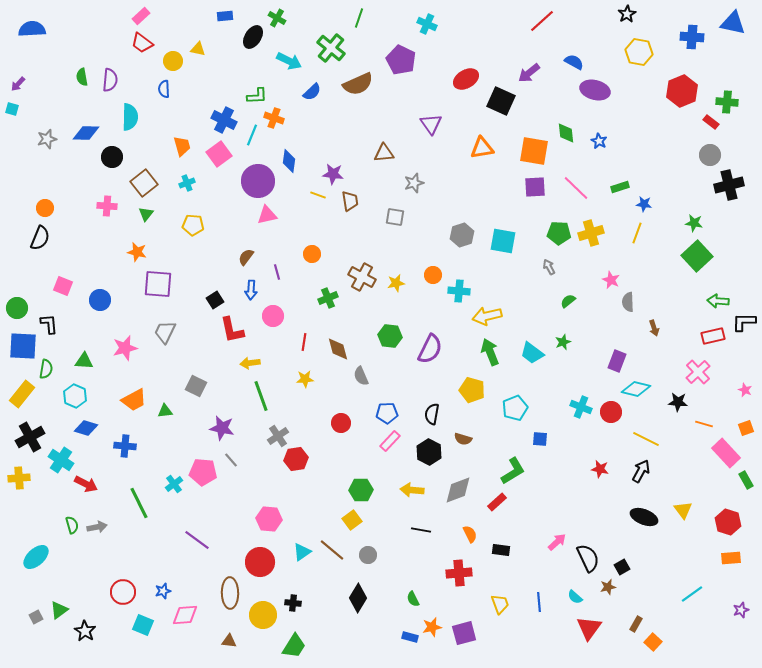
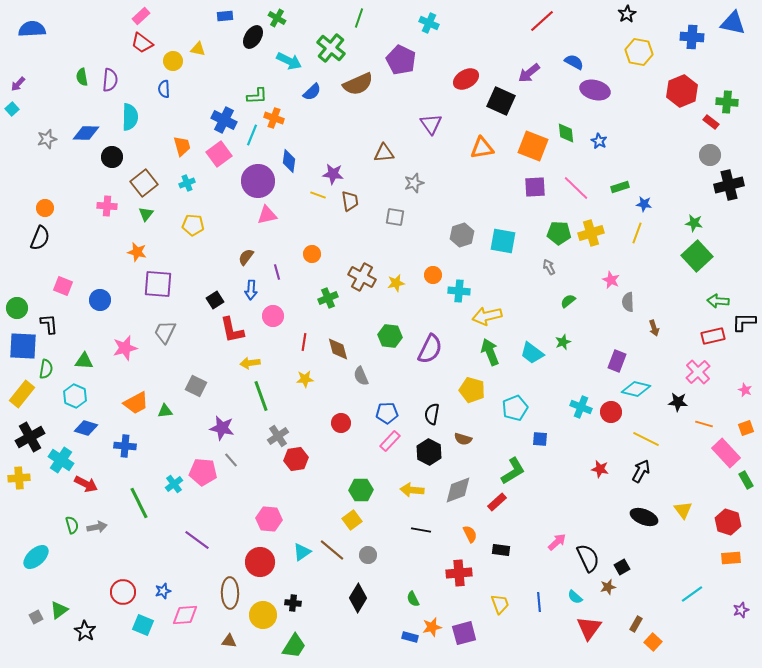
cyan cross at (427, 24): moved 2 px right, 1 px up
cyan square at (12, 109): rotated 32 degrees clockwise
orange square at (534, 151): moved 1 px left, 5 px up; rotated 12 degrees clockwise
orange trapezoid at (134, 400): moved 2 px right, 3 px down
